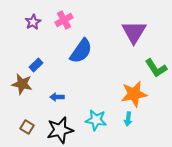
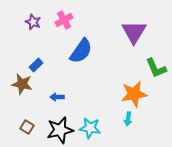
purple star: rotated 21 degrees counterclockwise
green L-shape: rotated 10 degrees clockwise
cyan star: moved 6 px left, 8 px down
